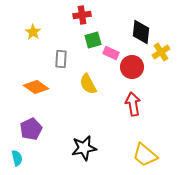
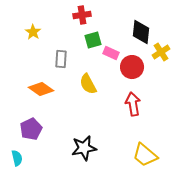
orange diamond: moved 5 px right, 2 px down
